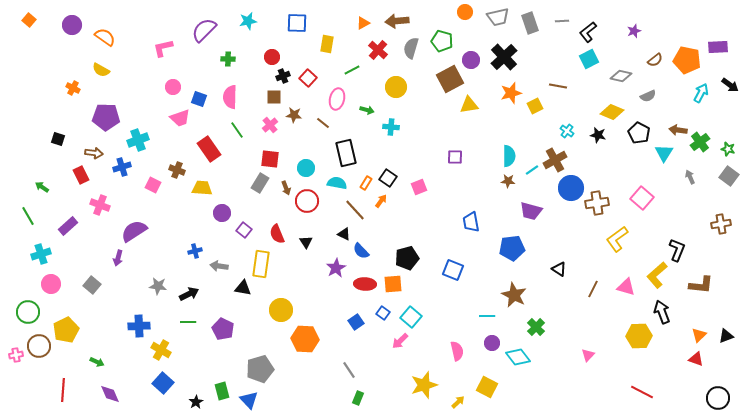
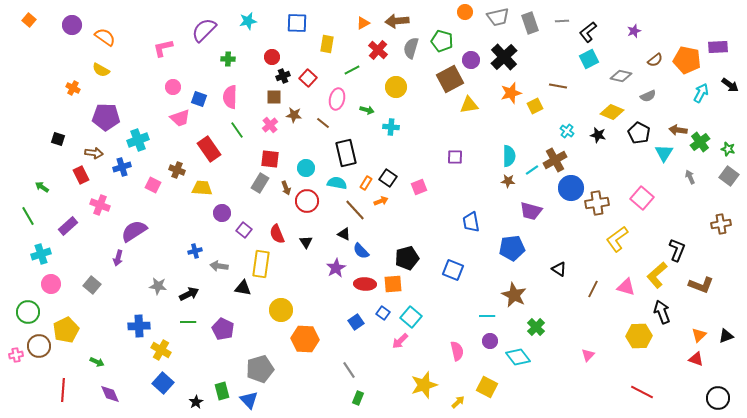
orange arrow at (381, 201): rotated 32 degrees clockwise
brown L-shape at (701, 285): rotated 15 degrees clockwise
purple circle at (492, 343): moved 2 px left, 2 px up
